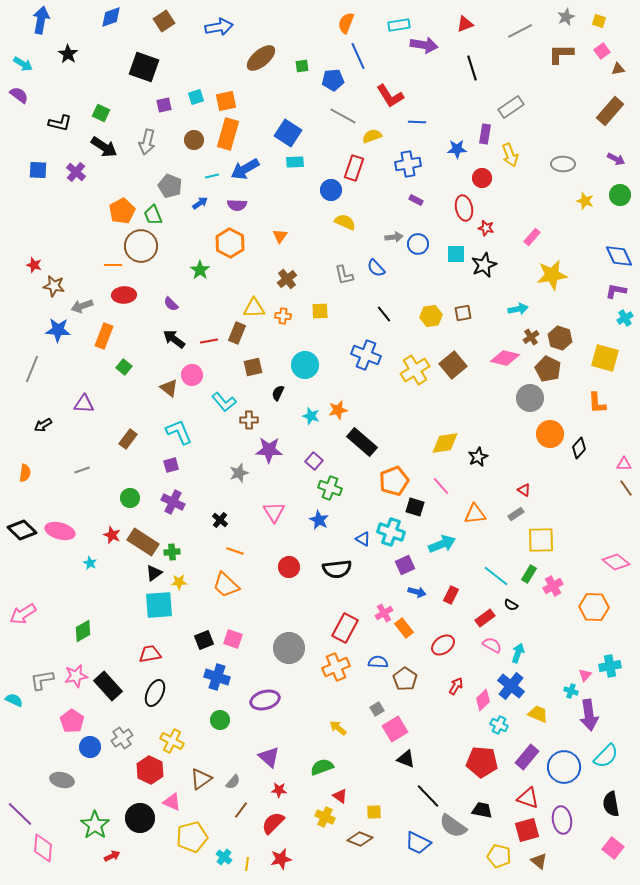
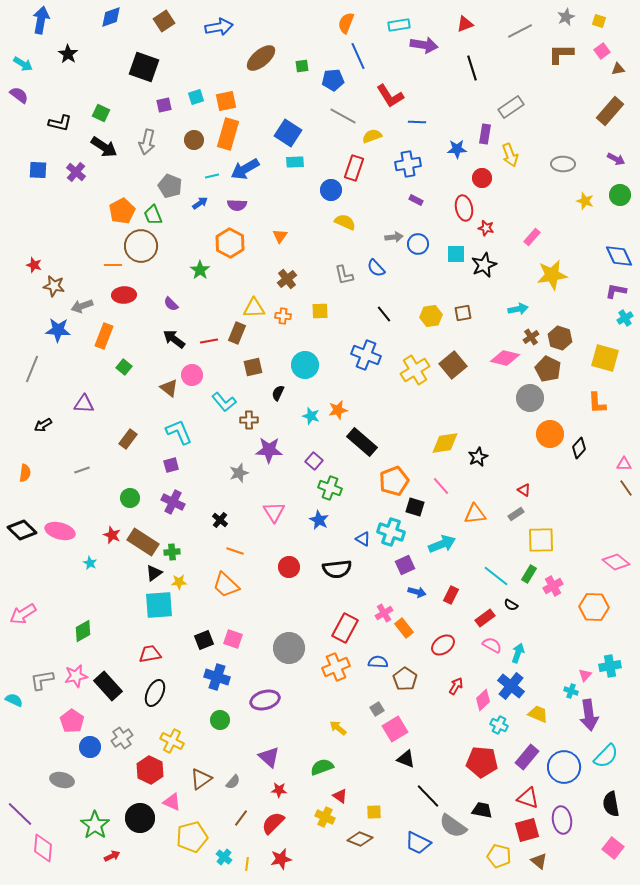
brown line at (241, 810): moved 8 px down
